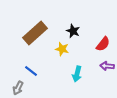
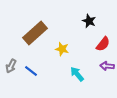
black star: moved 16 px right, 10 px up
cyan arrow: rotated 126 degrees clockwise
gray arrow: moved 7 px left, 22 px up
